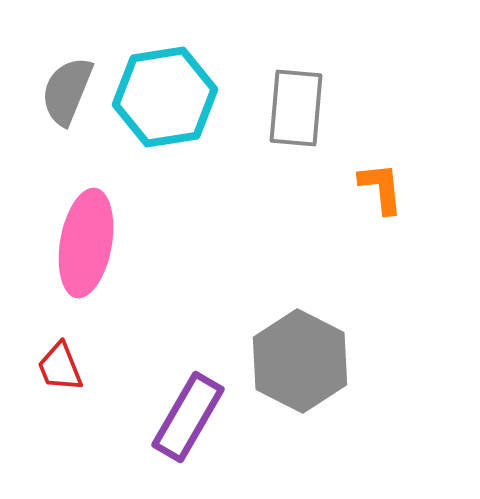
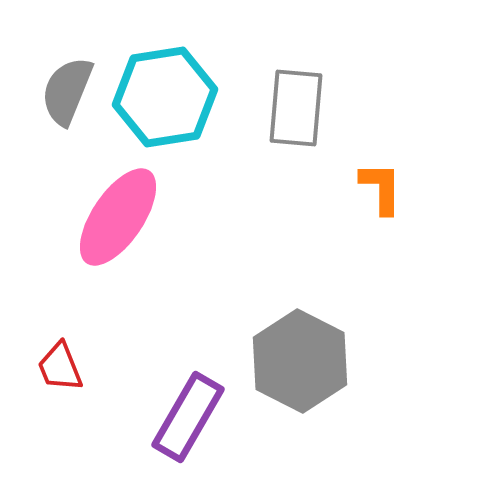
orange L-shape: rotated 6 degrees clockwise
pink ellipse: moved 32 px right, 26 px up; rotated 24 degrees clockwise
